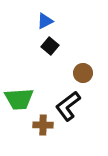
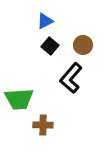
brown circle: moved 28 px up
black L-shape: moved 3 px right, 28 px up; rotated 12 degrees counterclockwise
